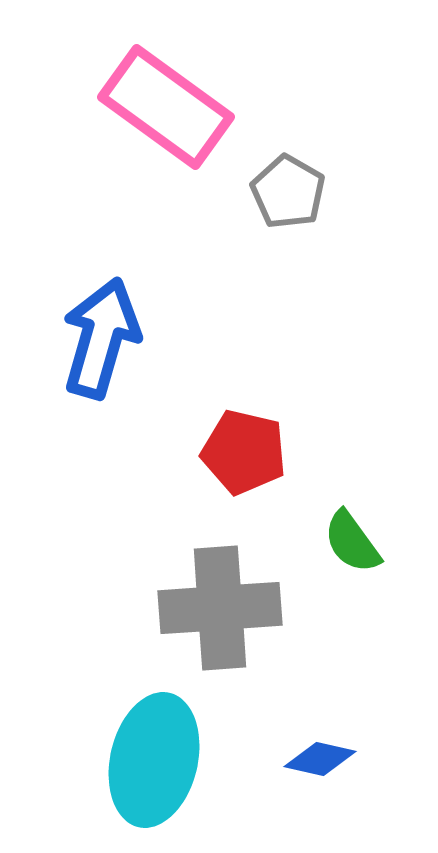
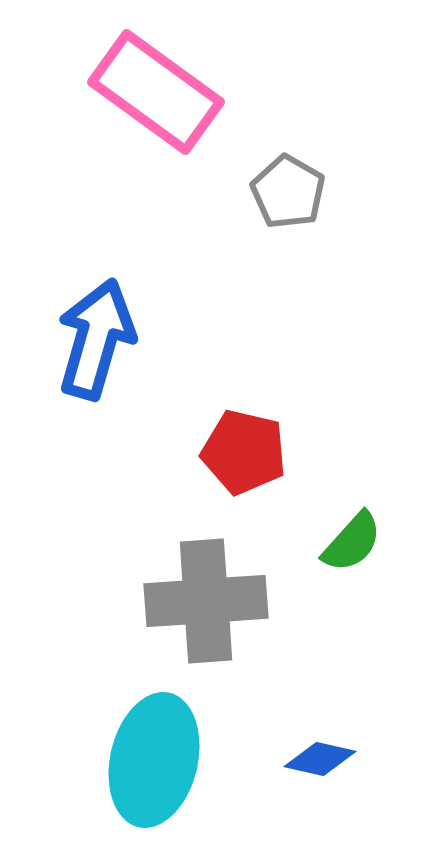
pink rectangle: moved 10 px left, 15 px up
blue arrow: moved 5 px left, 1 px down
green semicircle: rotated 102 degrees counterclockwise
gray cross: moved 14 px left, 7 px up
